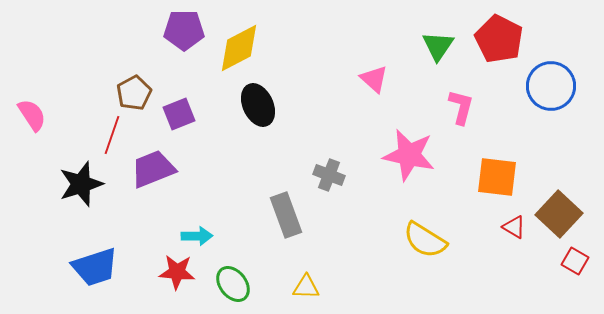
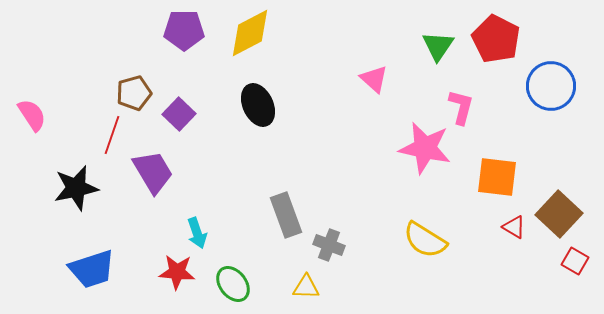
red pentagon: moved 3 px left
yellow diamond: moved 11 px right, 15 px up
brown pentagon: rotated 12 degrees clockwise
purple square: rotated 24 degrees counterclockwise
pink star: moved 16 px right, 7 px up
purple trapezoid: moved 3 px down; rotated 81 degrees clockwise
gray cross: moved 70 px down
black star: moved 5 px left, 4 px down; rotated 6 degrees clockwise
cyan arrow: moved 3 px up; rotated 72 degrees clockwise
blue trapezoid: moved 3 px left, 2 px down
